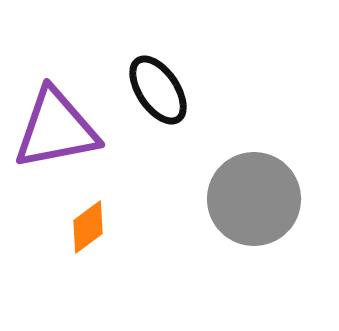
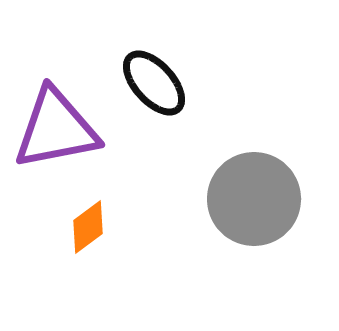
black ellipse: moved 4 px left, 7 px up; rotated 8 degrees counterclockwise
